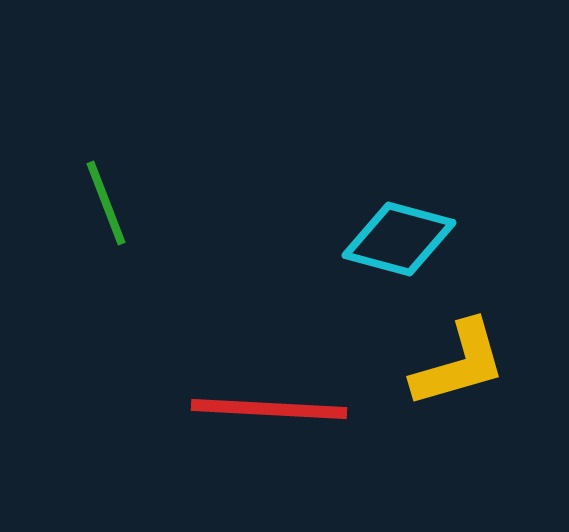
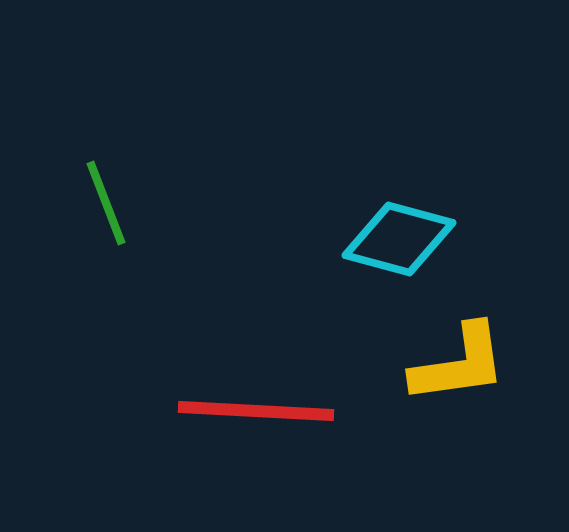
yellow L-shape: rotated 8 degrees clockwise
red line: moved 13 px left, 2 px down
